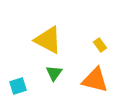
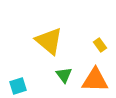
yellow triangle: moved 1 px right, 1 px down; rotated 12 degrees clockwise
green triangle: moved 10 px right, 2 px down; rotated 12 degrees counterclockwise
orange triangle: rotated 12 degrees counterclockwise
